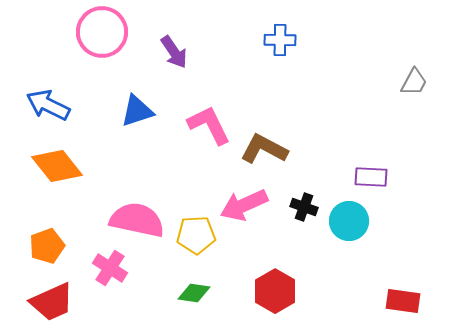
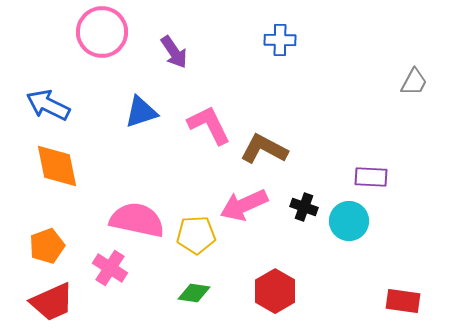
blue triangle: moved 4 px right, 1 px down
orange diamond: rotated 27 degrees clockwise
